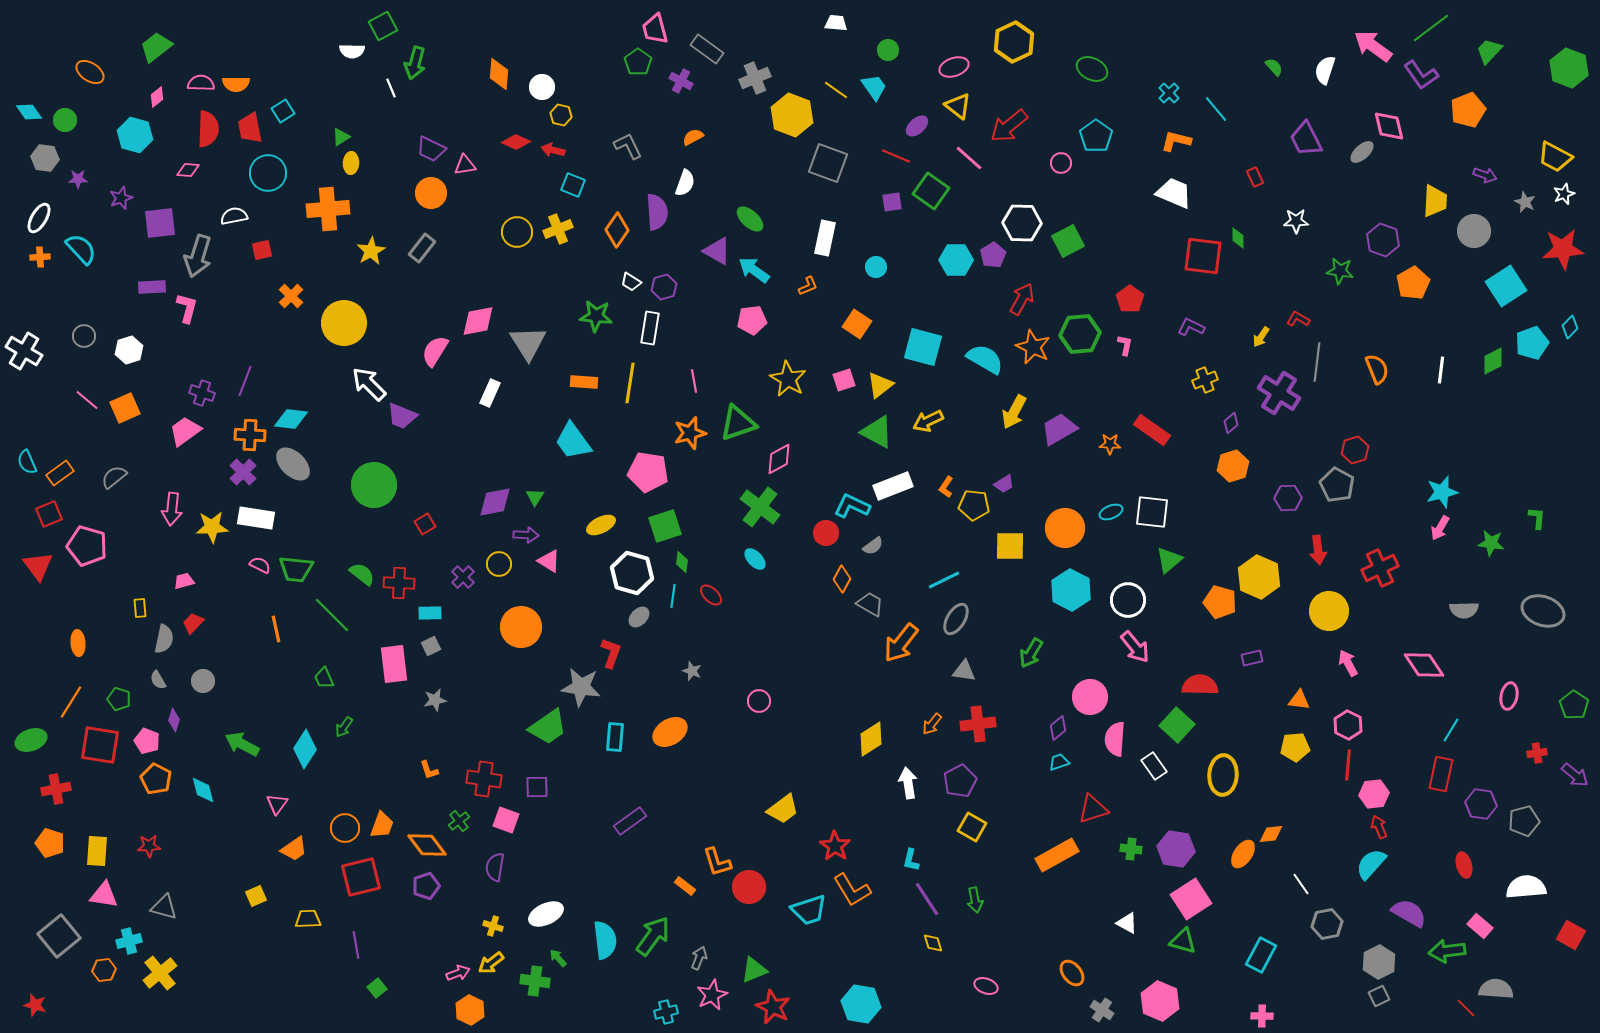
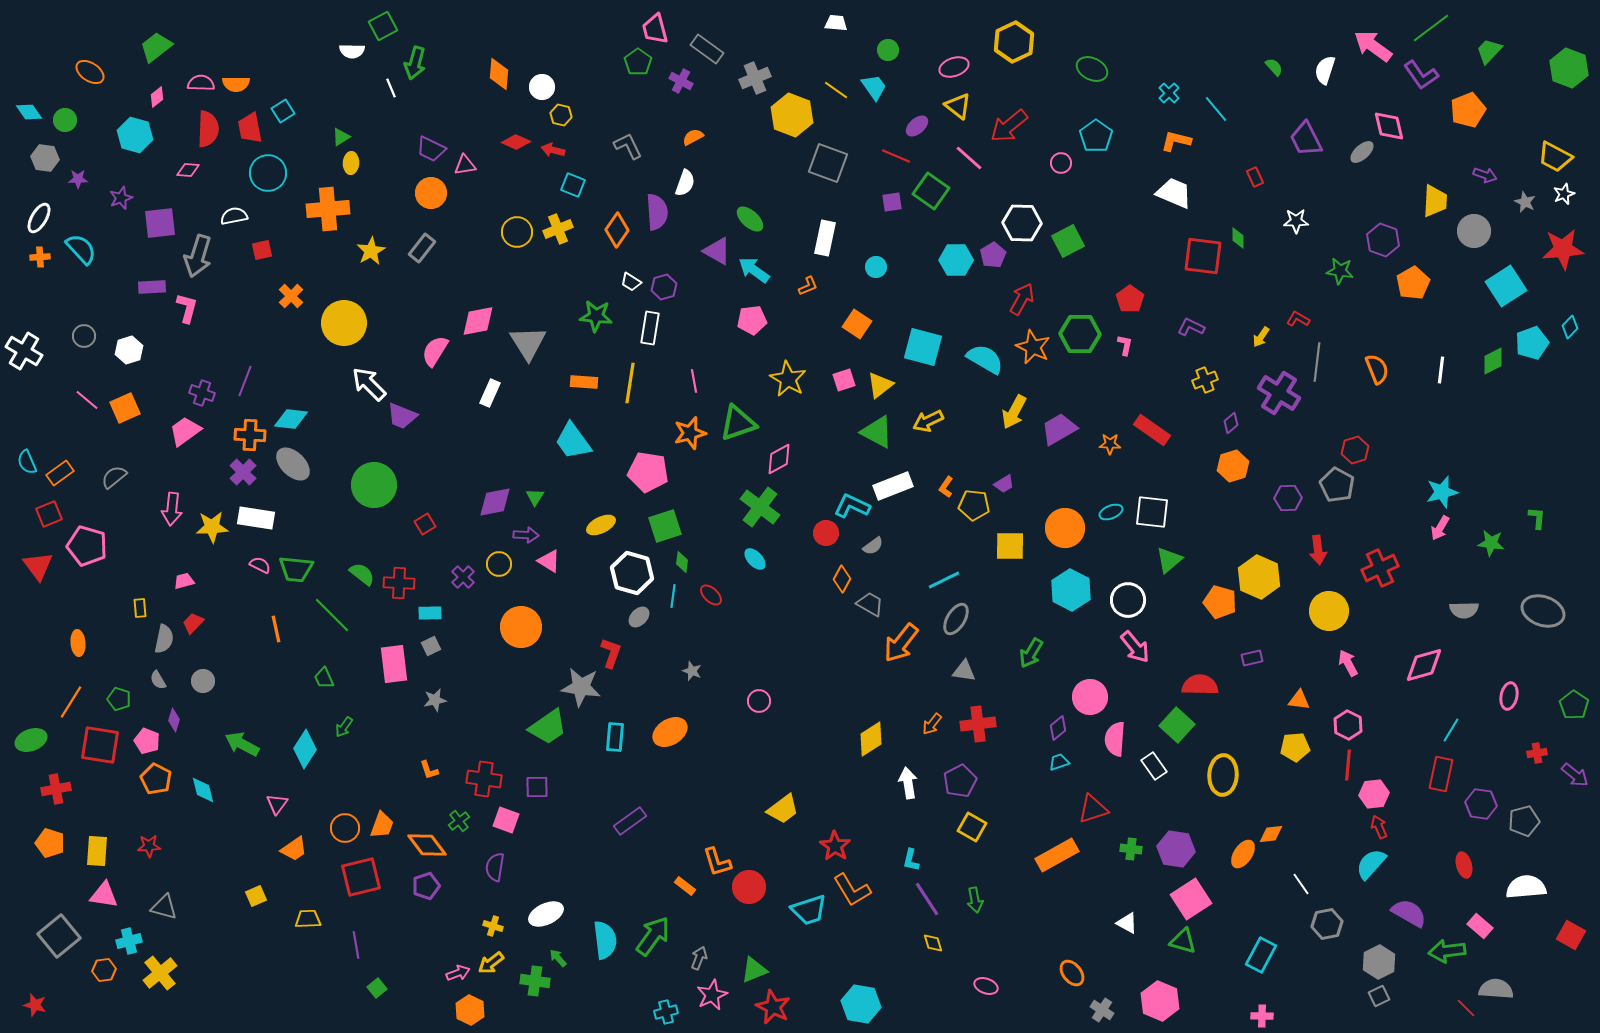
green hexagon at (1080, 334): rotated 6 degrees clockwise
pink diamond at (1424, 665): rotated 72 degrees counterclockwise
